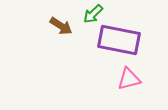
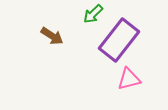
brown arrow: moved 9 px left, 10 px down
purple rectangle: rotated 63 degrees counterclockwise
